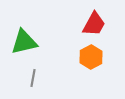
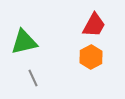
red trapezoid: moved 1 px down
gray line: rotated 36 degrees counterclockwise
